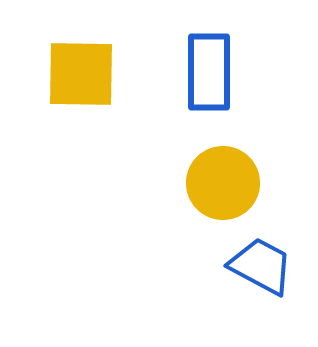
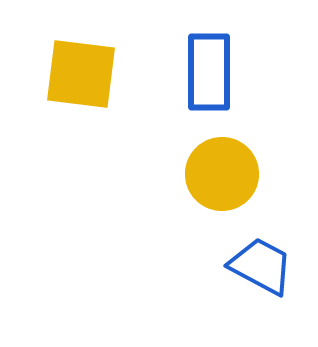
yellow square: rotated 6 degrees clockwise
yellow circle: moved 1 px left, 9 px up
